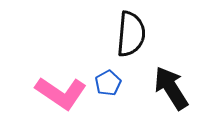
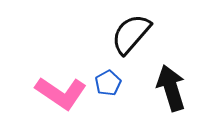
black semicircle: rotated 144 degrees counterclockwise
black arrow: rotated 15 degrees clockwise
